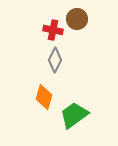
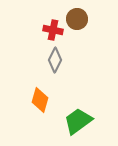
orange diamond: moved 4 px left, 3 px down
green trapezoid: moved 4 px right, 6 px down
